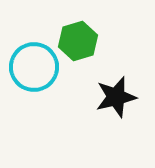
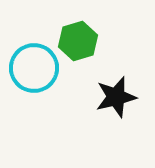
cyan circle: moved 1 px down
